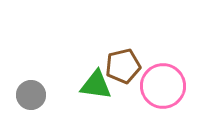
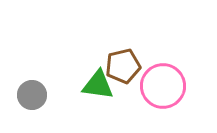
green triangle: moved 2 px right
gray circle: moved 1 px right
